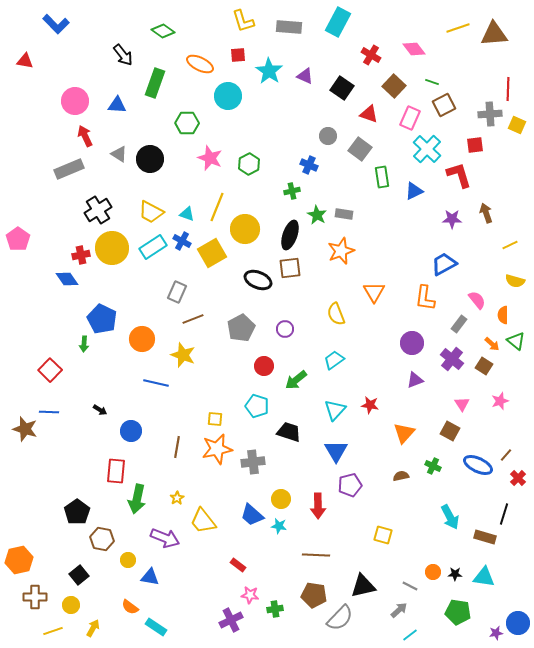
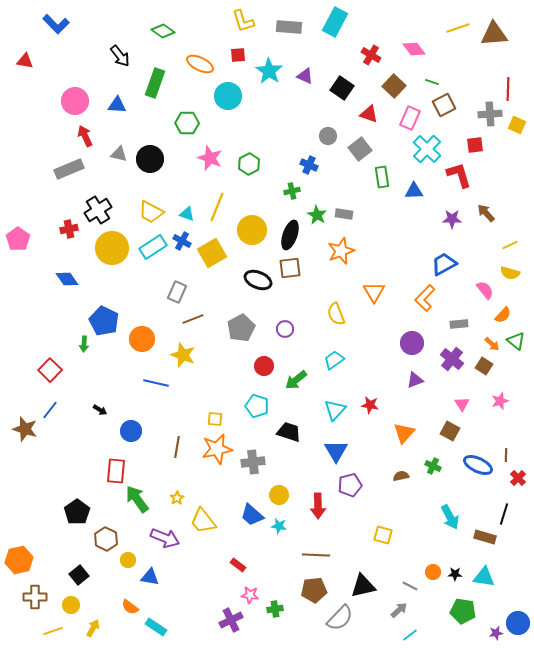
cyan rectangle at (338, 22): moved 3 px left
black arrow at (123, 55): moved 3 px left, 1 px down
gray square at (360, 149): rotated 15 degrees clockwise
gray triangle at (119, 154): rotated 18 degrees counterclockwise
blue triangle at (414, 191): rotated 24 degrees clockwise
brown arrow at (486, 213): rotated 24 degrees counterclockwise
yellow circle at (245, 229): moved 7 px right, 1 px down
red cross at (81, 255): moved 12 px left, 26 px up
yellow semicircle at (515, 281): moved 5 px left, 8 px up
orange L-shape at (425, 298): rotated 36 degrees clockwise
pink semicircle at (477, 300): moved 8 px right, 10 px up
orange semicircle at (503, 315): rotated 138 degrees counterclockwise
blue pentagon at (102, 319): moved 2 px right, 2 px down
gray rectangle at (459, 324): rotated 48 degrees clockwise
blue line at (49, 412): moved 1 px right, 2 px up; rotated 54 degrees counterclockwise
brown line at (506, 455): rotated 40 degrees counterclockwise
green arrow at (137, 499): rotated 132 degrees clockwise
yellow circle at (281, 499): moved 2 px left, 4 px up
brown hexagon at (102, 539): moved 4 px right; rotated 15 degrees clockwise
brown pentagon at (314, 595): moved 5 px up; rotated 15 degrees counterclockwise
green pentagon at (458, 612): moved 5 px right, 1 px up
